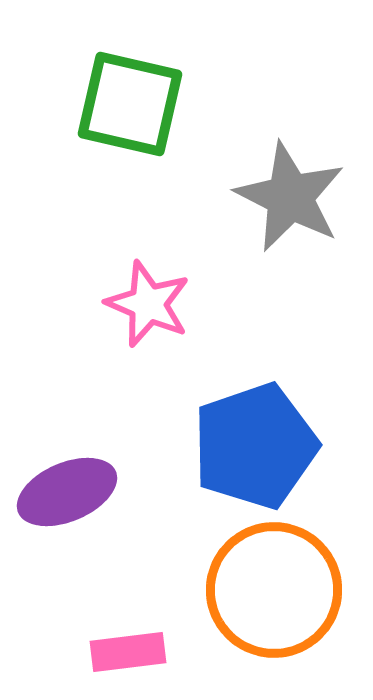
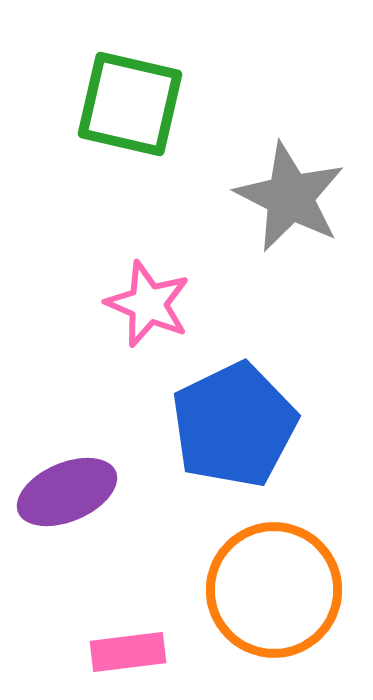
blue pentagon: moved 21 px left, 21 px up; rotated 7 degrees counterclockwise
